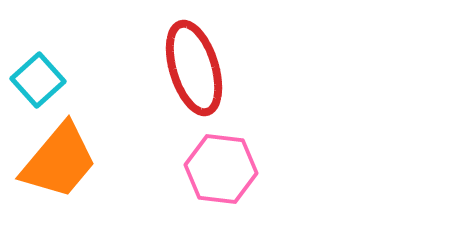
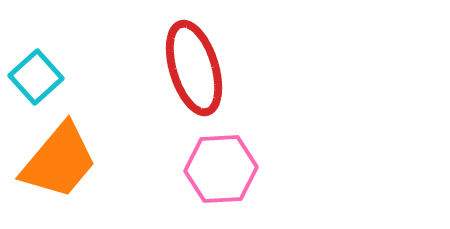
cyan square: moved 2 px left, 3 px up
pink hexagon: rotated 10 degrees counterclockwise
